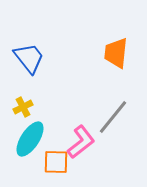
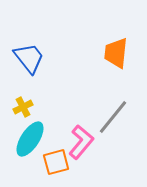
pink L-shape: rotated 12 degrees counterclockwise
orange square: rotated 16 degrees counterclockwise
